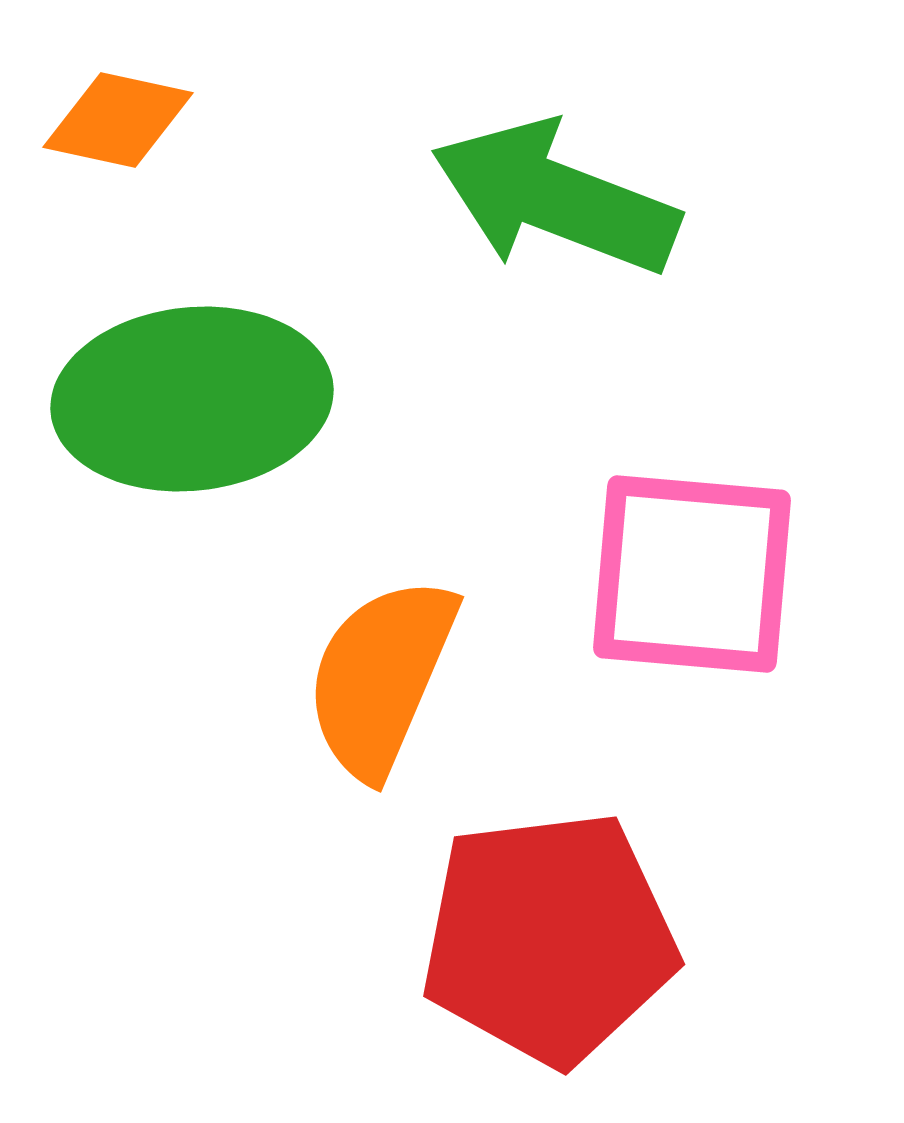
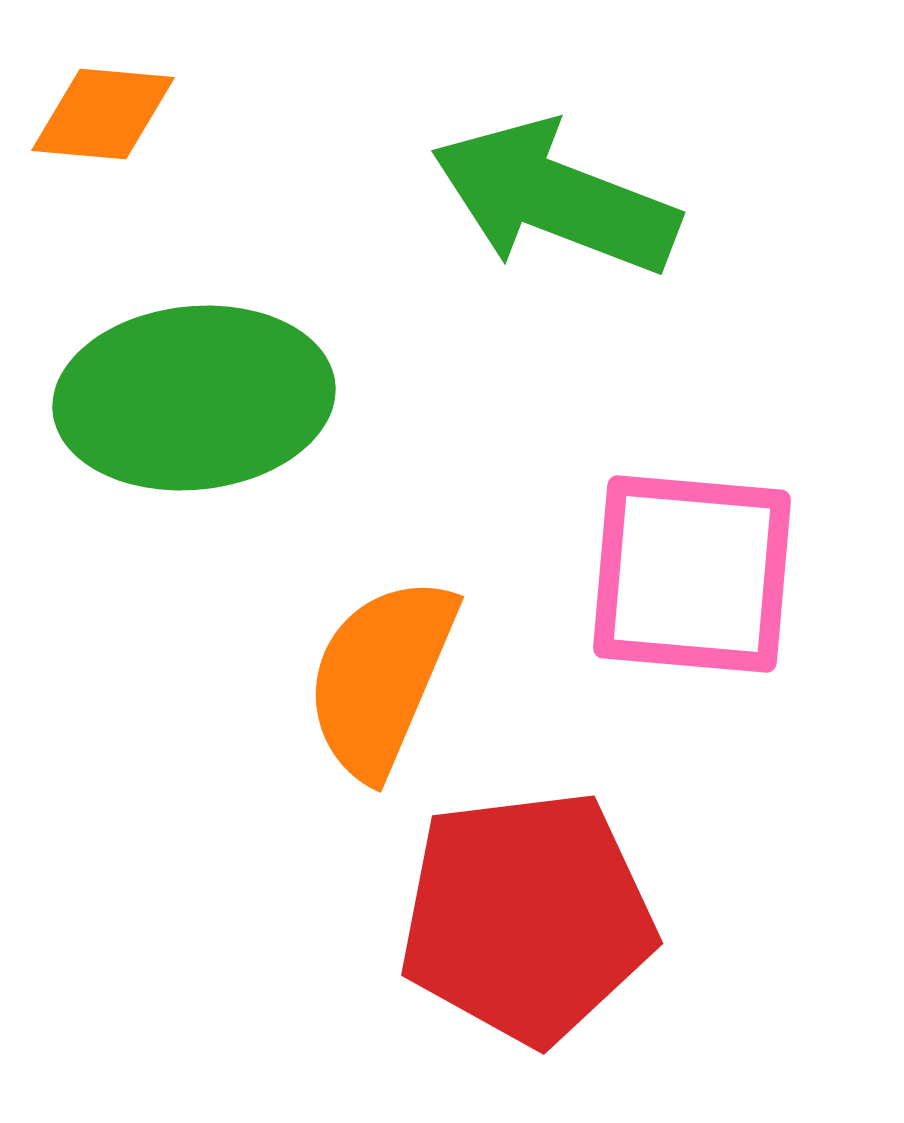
orange diamond: moved 15 px left, 6 px up; rotated 7 degrees counterclockwise
green ellipse: moved 2 px right, 1 px up
red pentagon: moved 22 px left, 21 px up
